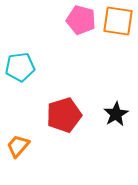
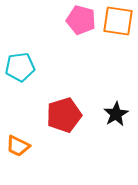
orange trapezoid: rotated 105 degrees counterclockwise
